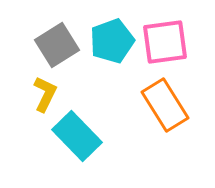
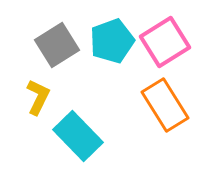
pink square: rotated 24 degrees counterclockwise
yellow L-shape: moved 7 px left, 3 px down
cyan rectangle: moved 1 px right
